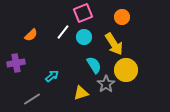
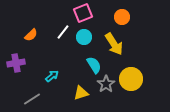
yellow circle: moved 5 px right, 9 px down
